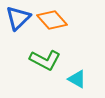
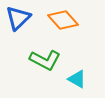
orange diamond: moved 11 px right
